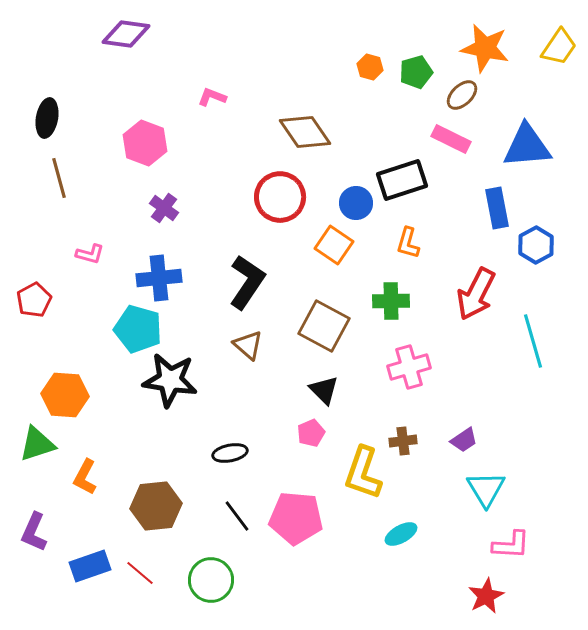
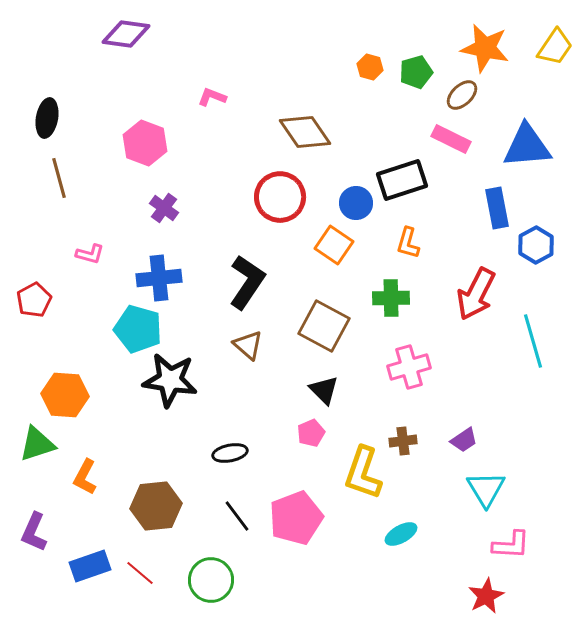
yellow trapezoid at (559, 47): moved 4 px left
green cross at (391, 301): moved 3 px up
pink pentagon at (296, 518): rotated 26 degrees counterclockwise
